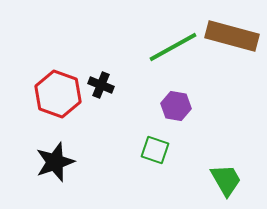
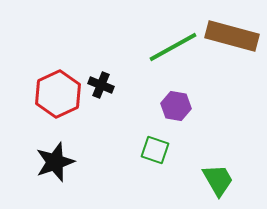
red hexagon: rotated 15 degrees clockwise
green trapezoid: moved 8 px left
